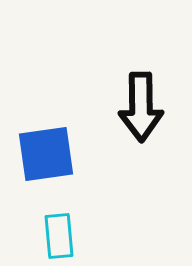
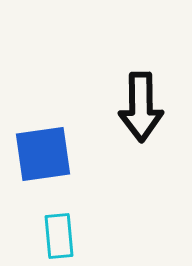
blue square: moved 3 px left
